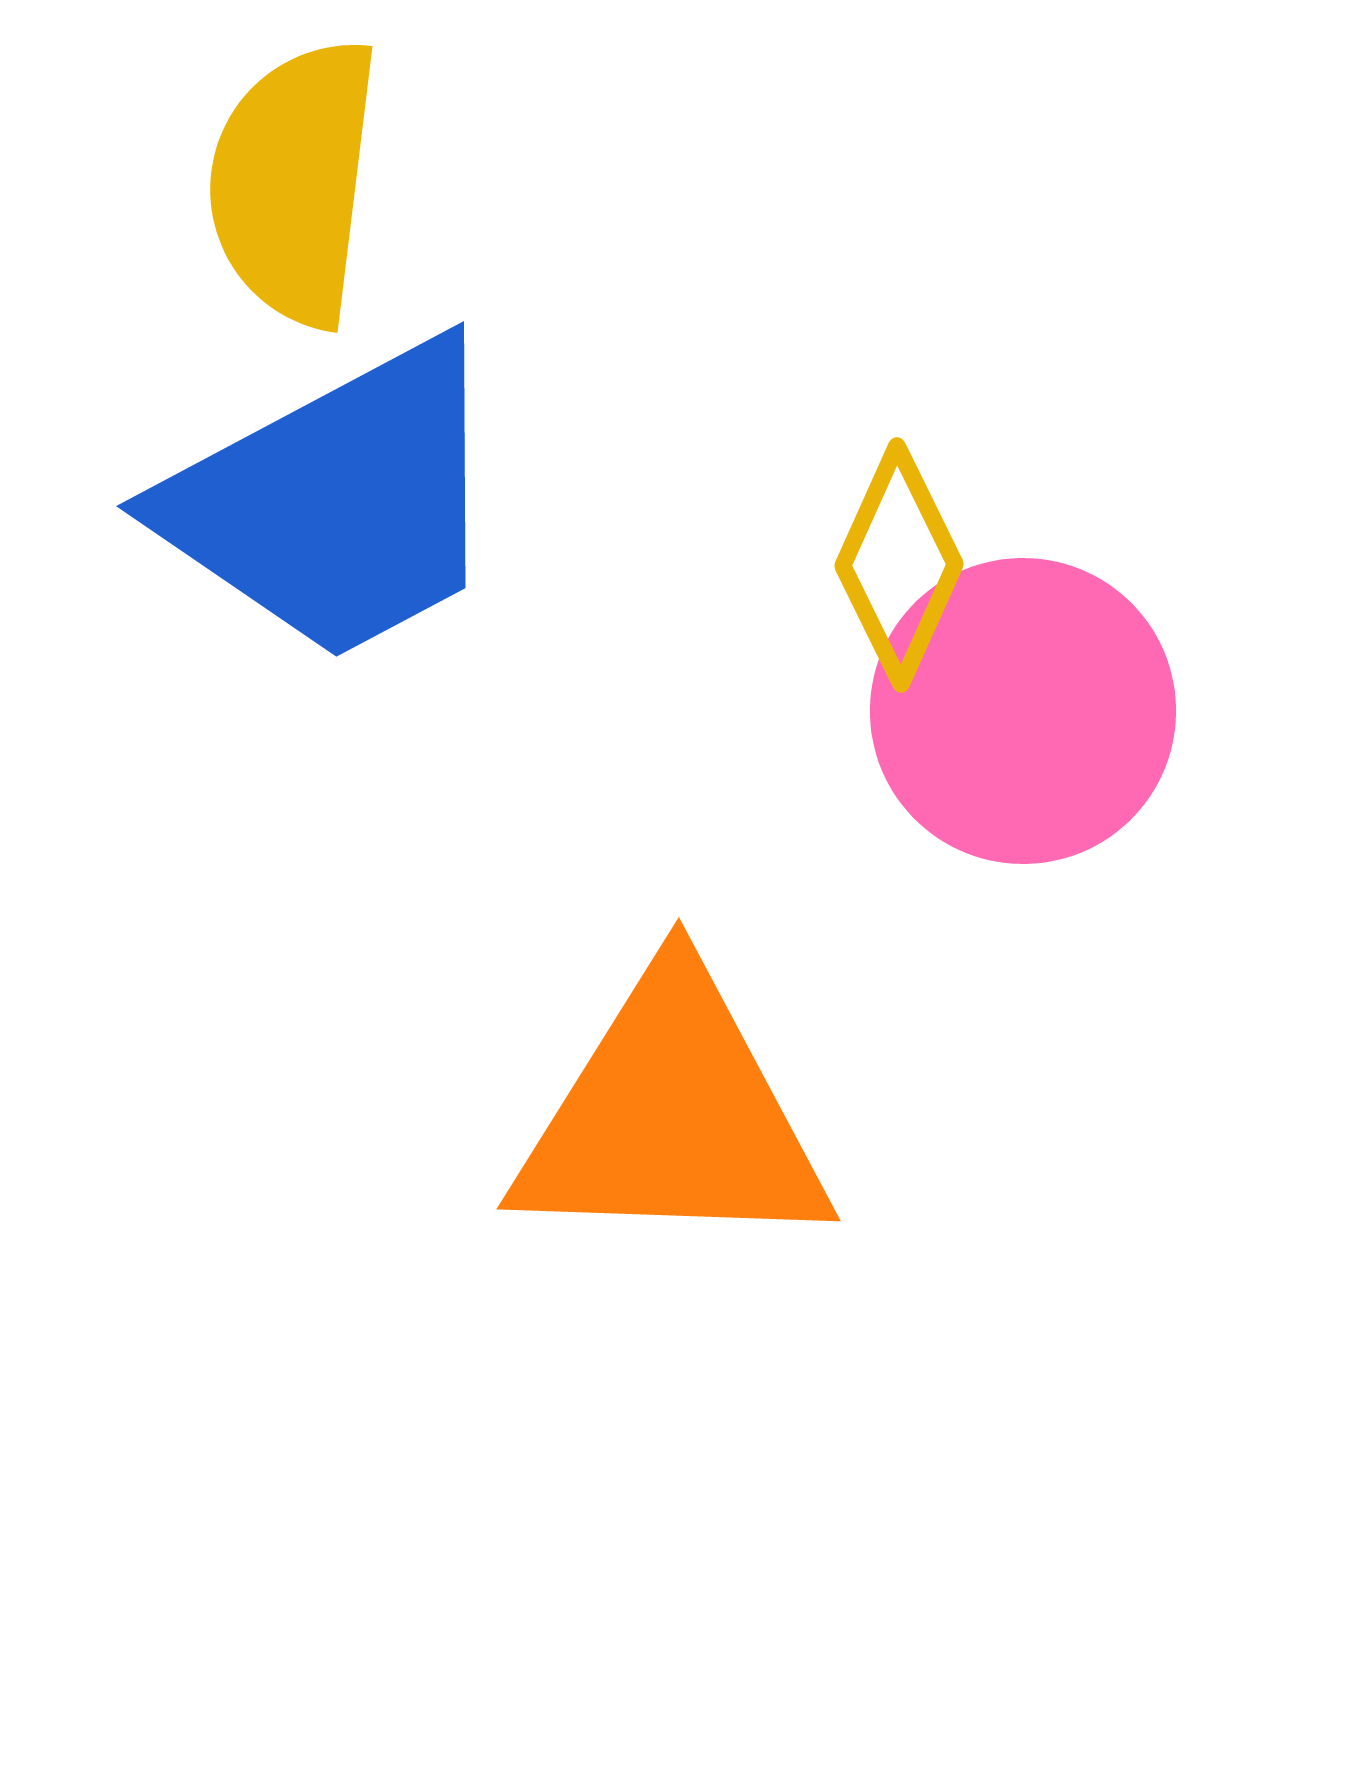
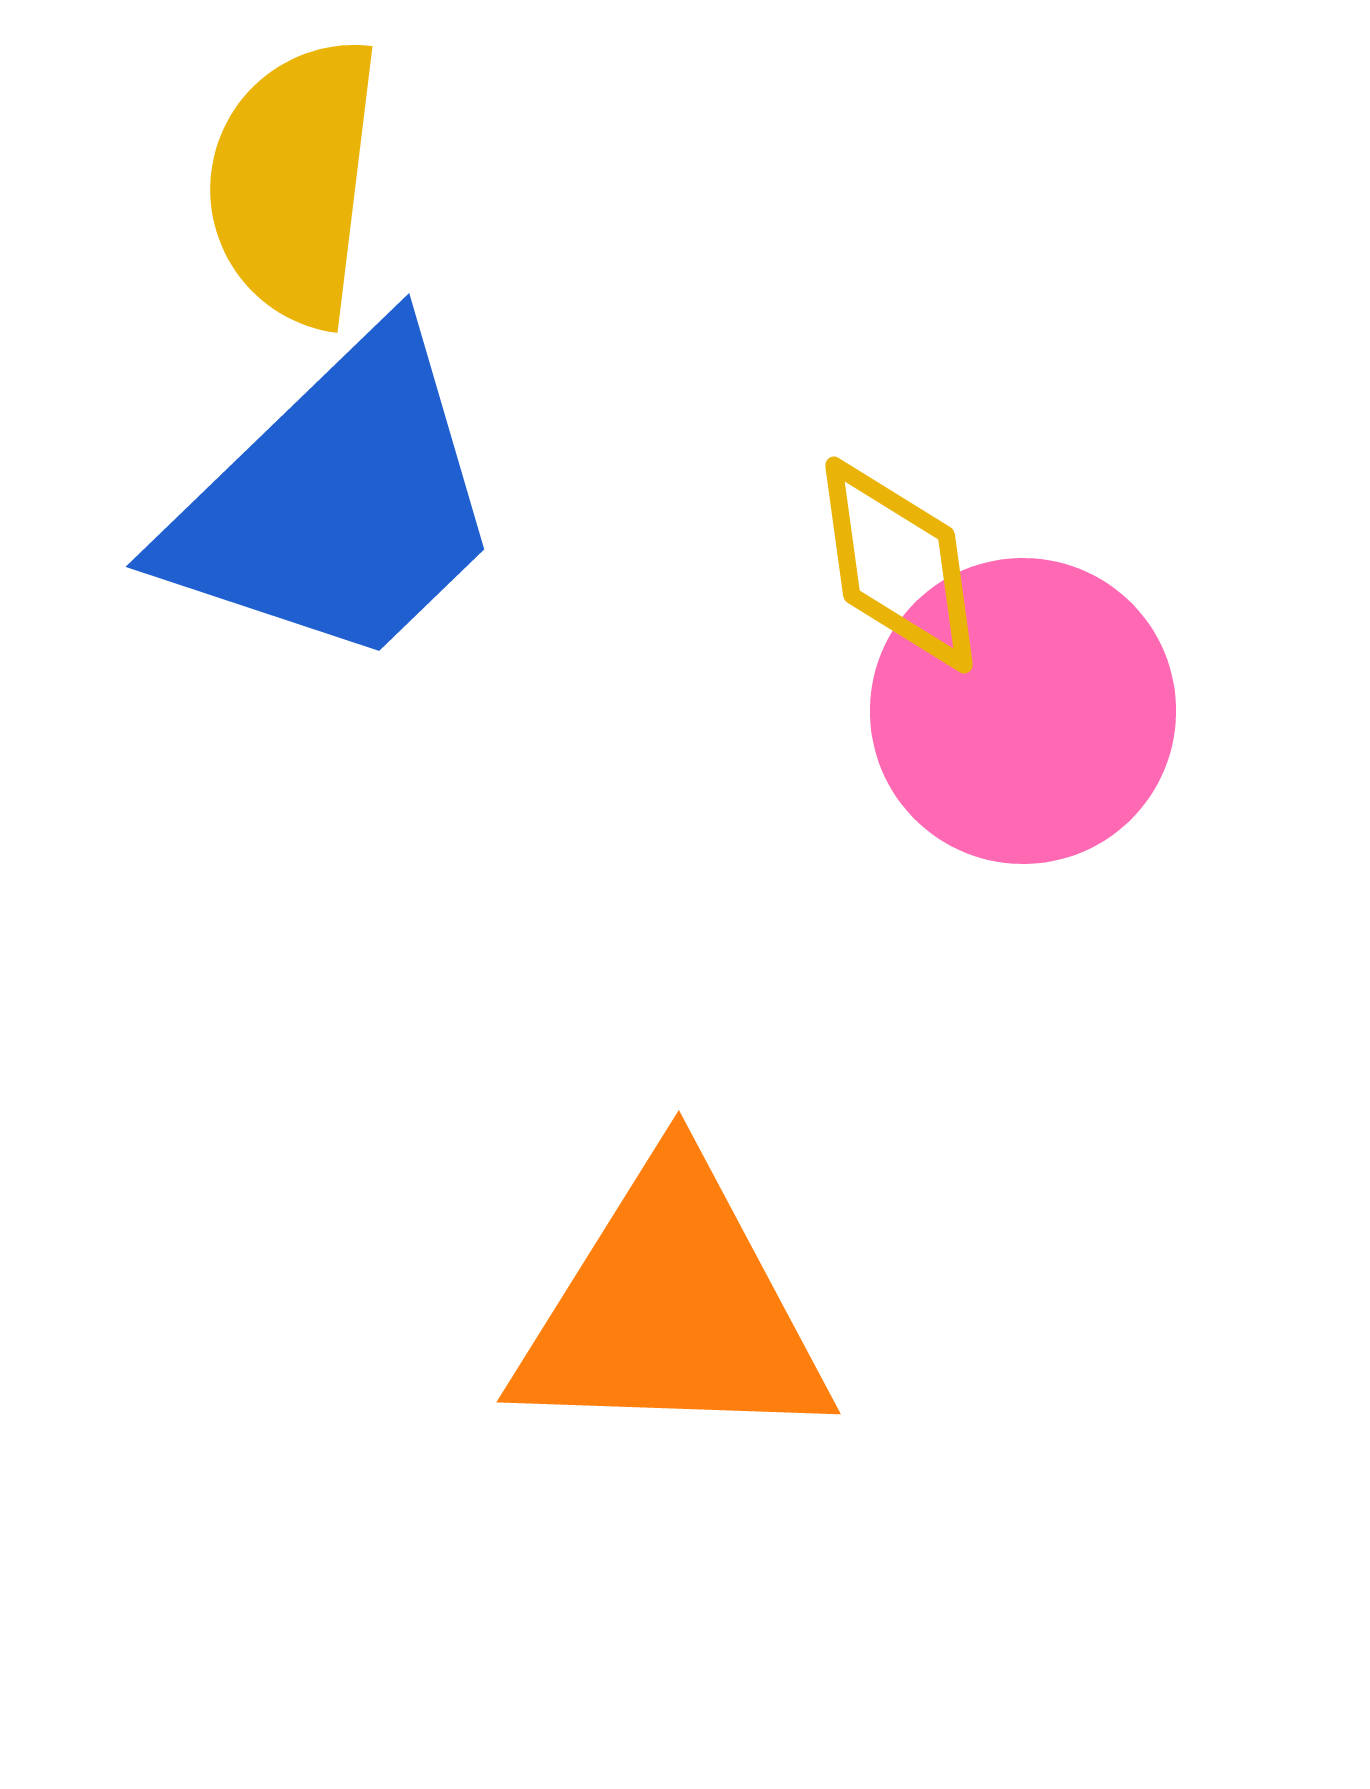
blue trapezoid: rotated 16 degrees counterclockwise
yellow diamond: rotated 32 degrees counterclockwise
orange triangle: moved 193 px down
